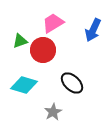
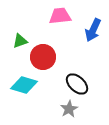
pink trapezoid: moved 7 px right, 7 px up; rotated 25 degrees clockwise
red circle: moved 7 px down
black ellipse: moved 5 px right, 1 px down
gray star: moved 16 px right, 3 px up
